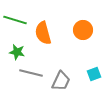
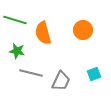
green star: moved 1 px up
